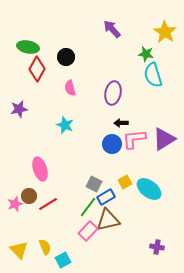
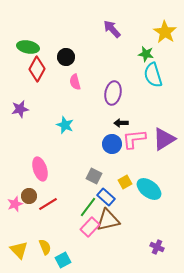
pink semicircle: moved 5 px right, 6 px up
purple star: moved 1 px right
gray square: moved 8 px up
blue rectangle: rotated 72 degrees clockwise
pink rectangle: moved 2 px right, 4 px up
purple cross: rotated 16 degrees clockwise
